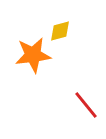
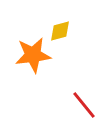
red line: moved 2 px left
